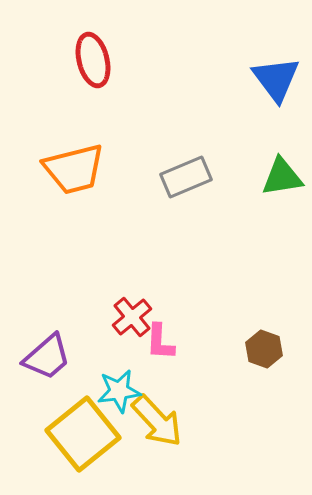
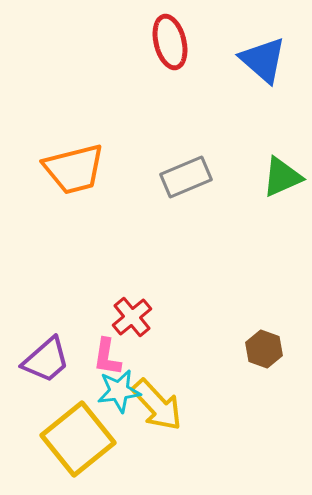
red ellipse: moved 77 px right, 18 px up
blue triangle: moved 13 px left, 19 px up; rotated 12 degrees counterclockwise
green triangle: rotated 15 degrees counterclockwise
pink L-shape: moved 53 px left, 15 px down; rotated 6 degrees clockwise
purple trapezoid: moved 1 px left, 3 px down
yellow arrow: moved 16 px up
yellow square: moved 5 px left, 5 px down
